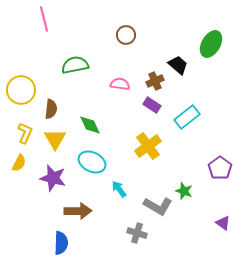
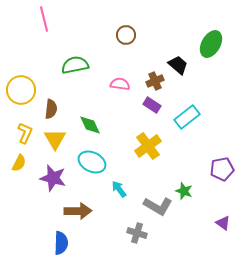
purple pentagon: moved 2 px right, 1 px down; rotated 25 degrees clockwise
